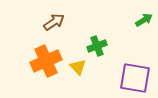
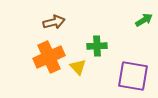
brown arrow: rotated 20 degrees clockwise
green cross: rotated 18 degrees clockwise
orange cross: moved 3 px right, 4 px up
purple square: moved 2 px left, 2 px up
